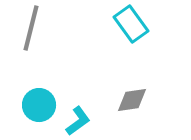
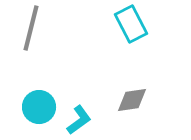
cyan rectangle: rotated 9 degrees clockwise
cyan circle: moved 2 px down
cyan L-shape: moved 1 px right, 1 px up
